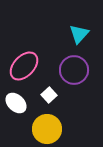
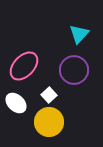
yellow circle: moved 2 px right, 7 px up
